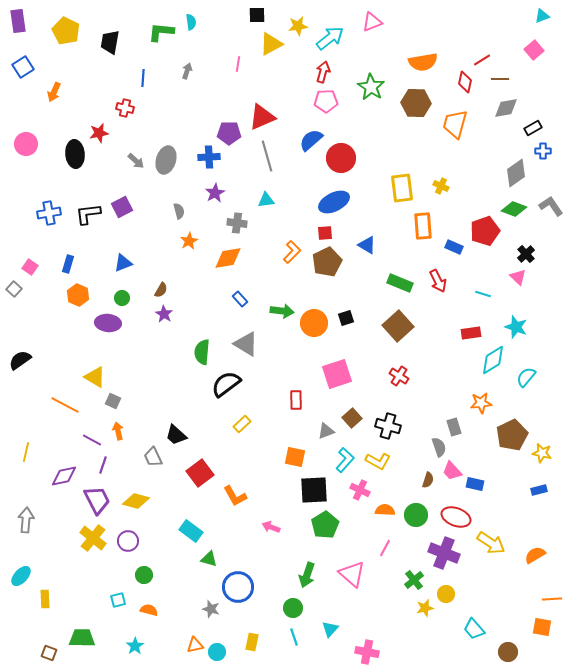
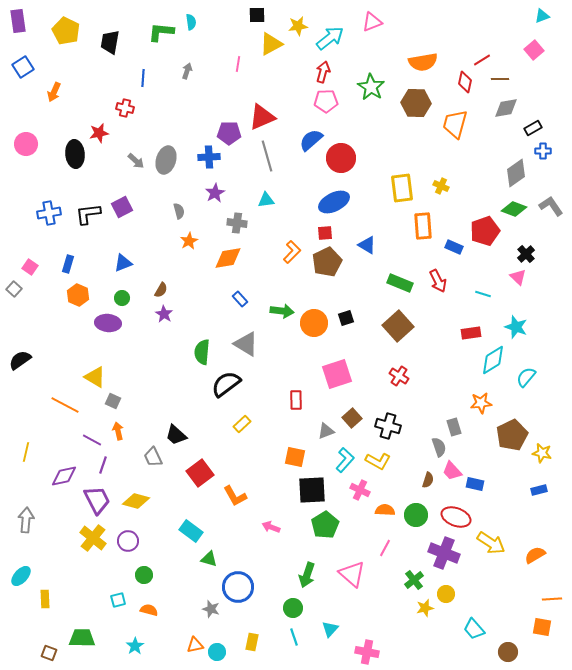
black square at (314, 490): moved 2 px left
